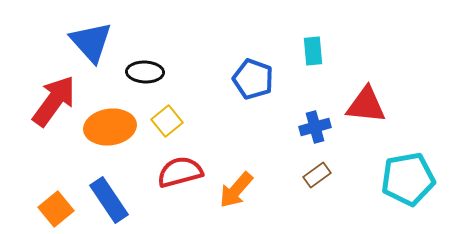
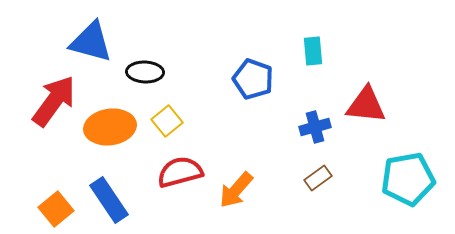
blue triangle: rotated 33 degrees counterclockwise
brown rectangle: moved 1 px right, 3 px down
